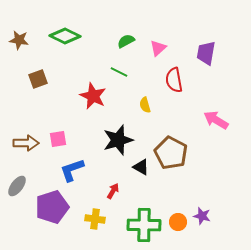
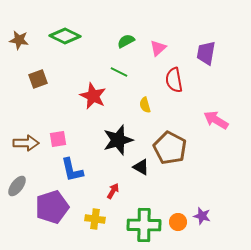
brown pentagon: moved 1 px left, 5 px up
blue L-shape: rotated 84 degrees counterclockwise
